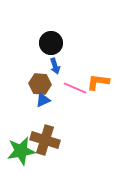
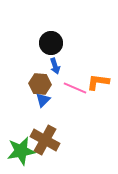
blue triangle: rotated 21 degrees counterclockwise
brown cross: rotated 12 degrees clockwise
